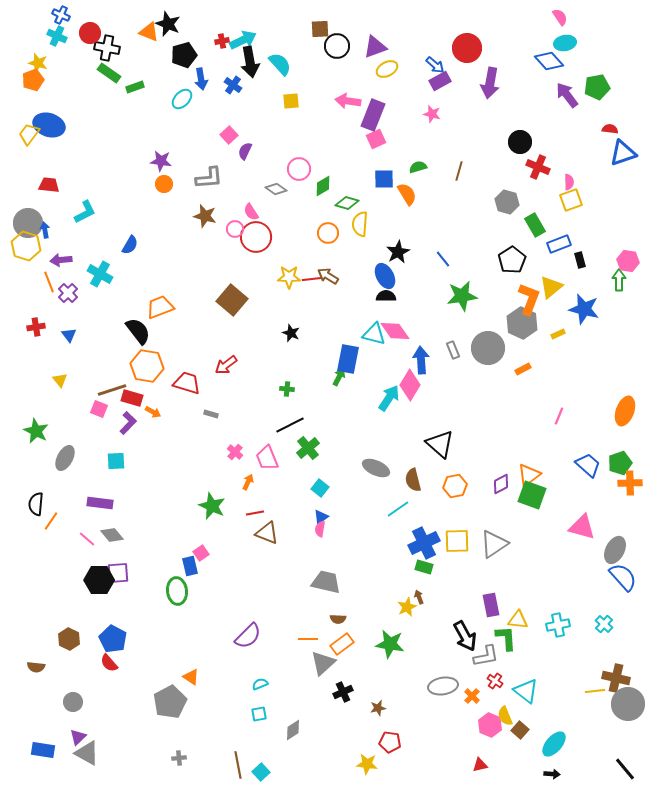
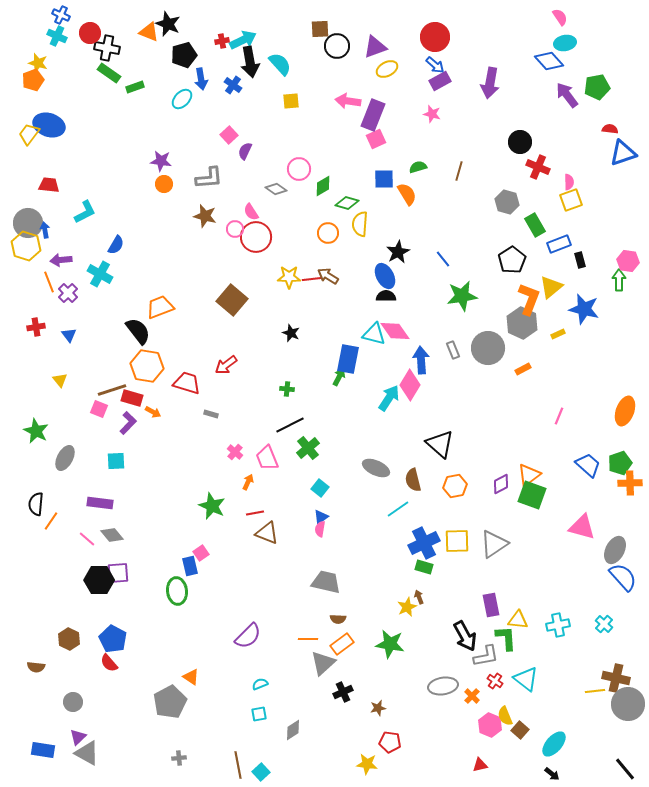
red circle at (467, 48): moved 32 px left, 11 px up
blue semicircle at (130, 245): moved 14 px left
cyan triangle at (526, 691): moved 12 px up
black arrow at (552, 774): rotated 35 degrees clockwise
